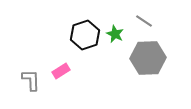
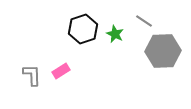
black hexagon: moved 2 px left, 6 px up
gray hexagon: moved 15 px right, 7 px up
gray L-shape: moved 1 px right, 5 px up
